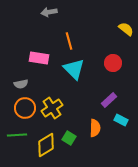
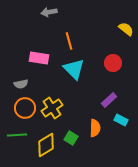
green square: moved 2 px right
